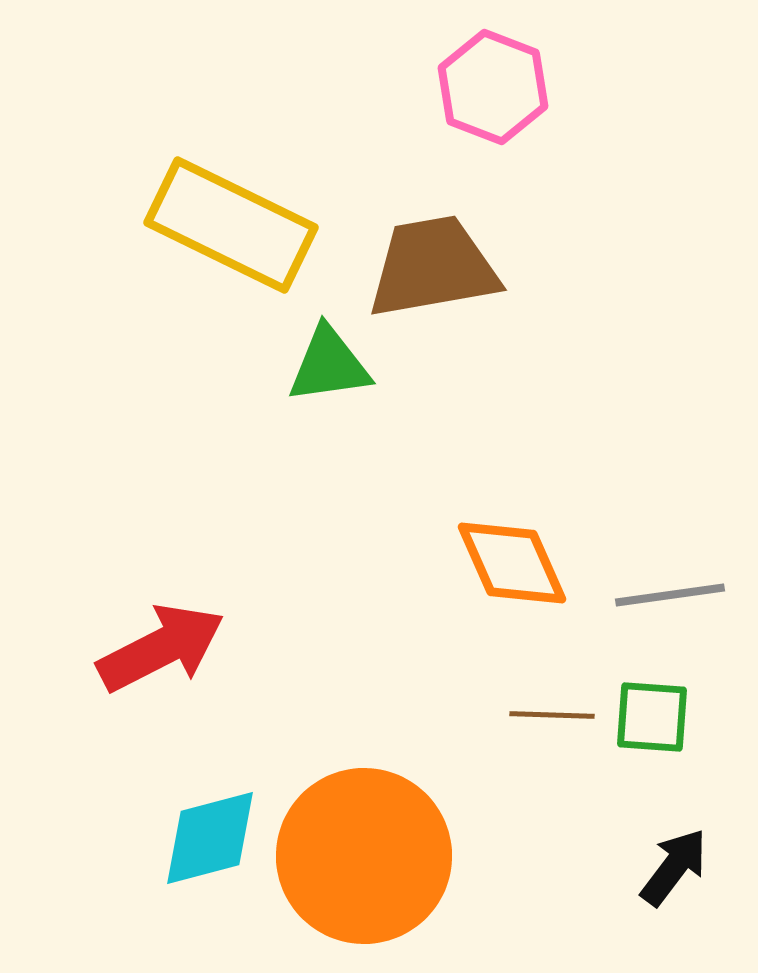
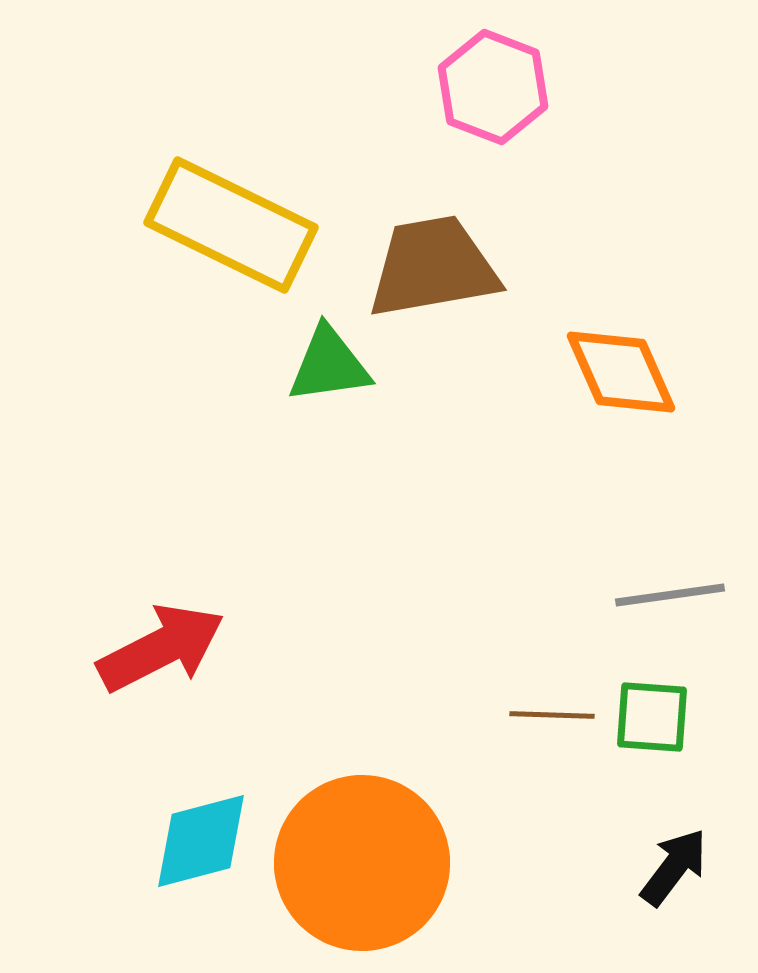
orange diamond: moved 109 px right, 191 px up
cyan diamond: moved 9 px left, 3 px down
orange circle: moved 2 px left, 7 px down
